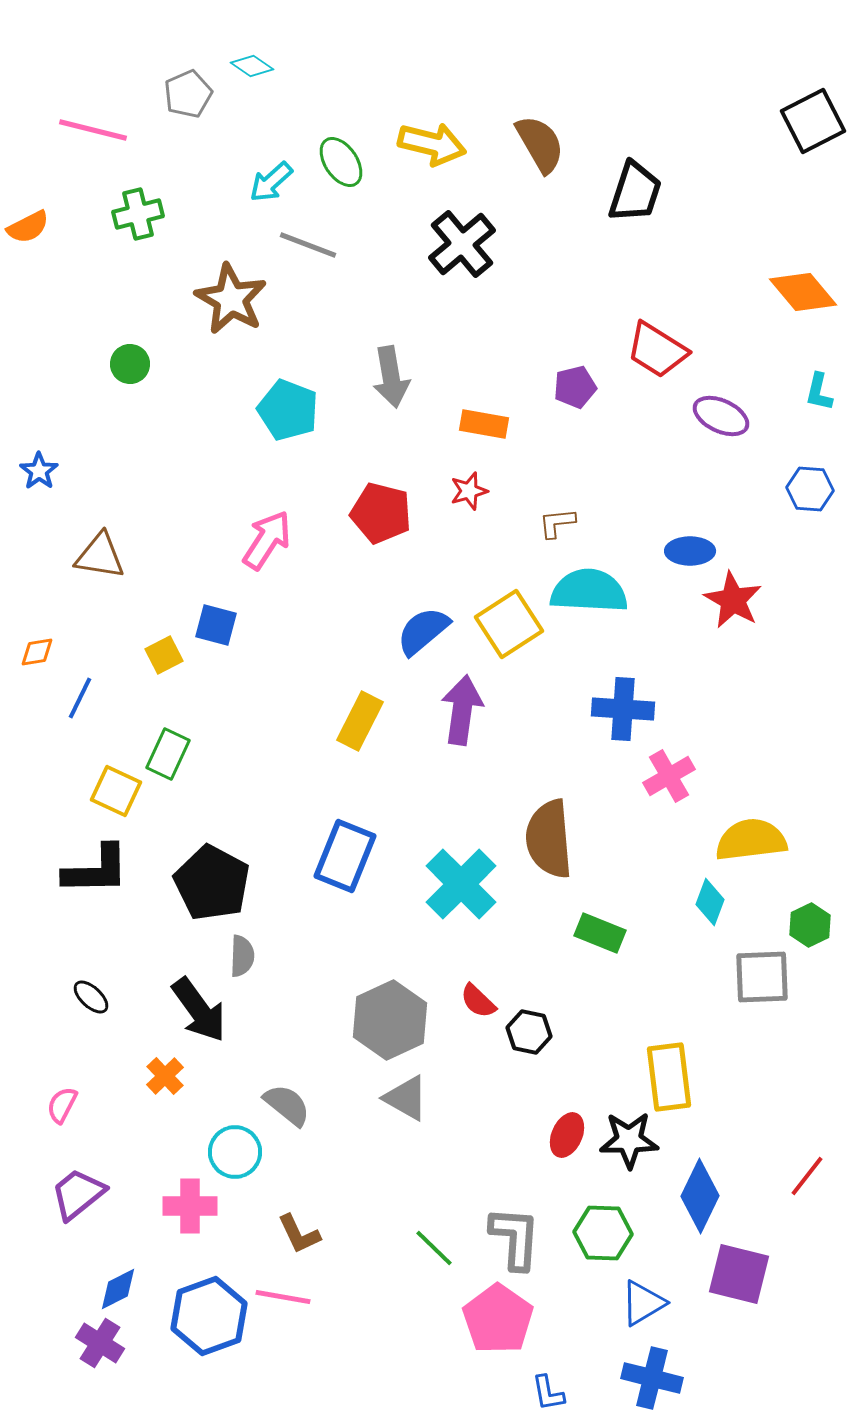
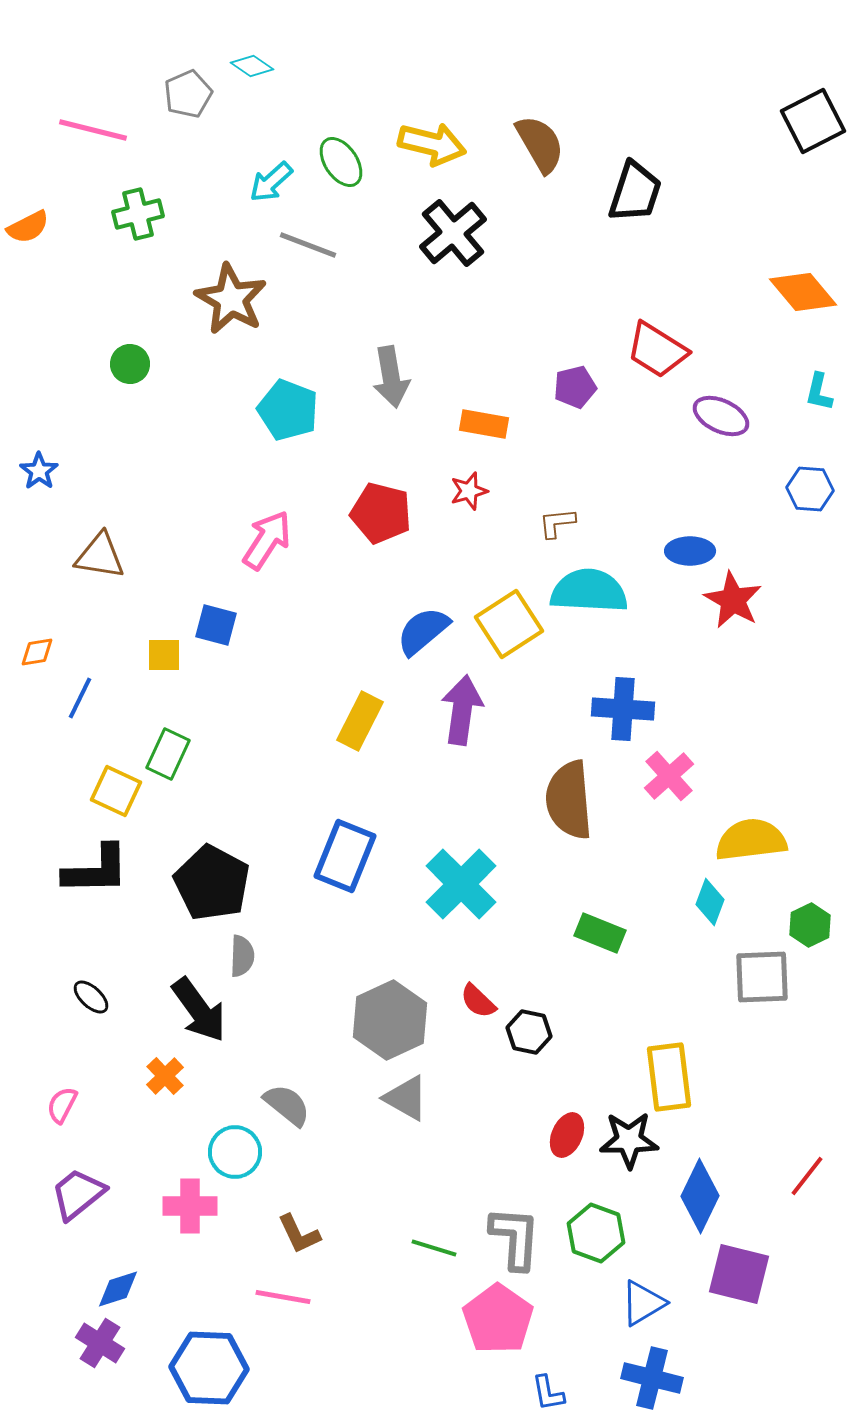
black cross at (462, 244): moved 9 px left, 11 px up
yellow square at (164, 655): rotated 27 degrees clockwise
pink cross at (669, 776): rotated 12 degrees counterclockwise
brown semicircle at (549, 839): moved 20 px right, 39 px up
green hexagon at (603, 1233): moved 7 px left; rotated 18 degrees clockwise
green line at (434, 1248): rotated 27 degrees counterclockwise
blue diamond at (118, 1289): rotated 9 degrees clockwise
blue hexagon at (209, 1316): moved 52 px down; rotated 22 degrees clockwise
